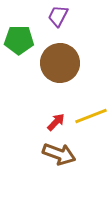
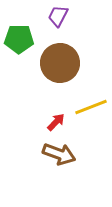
green pentagon: moved 1 px up
yellow line: moved 9 px up
